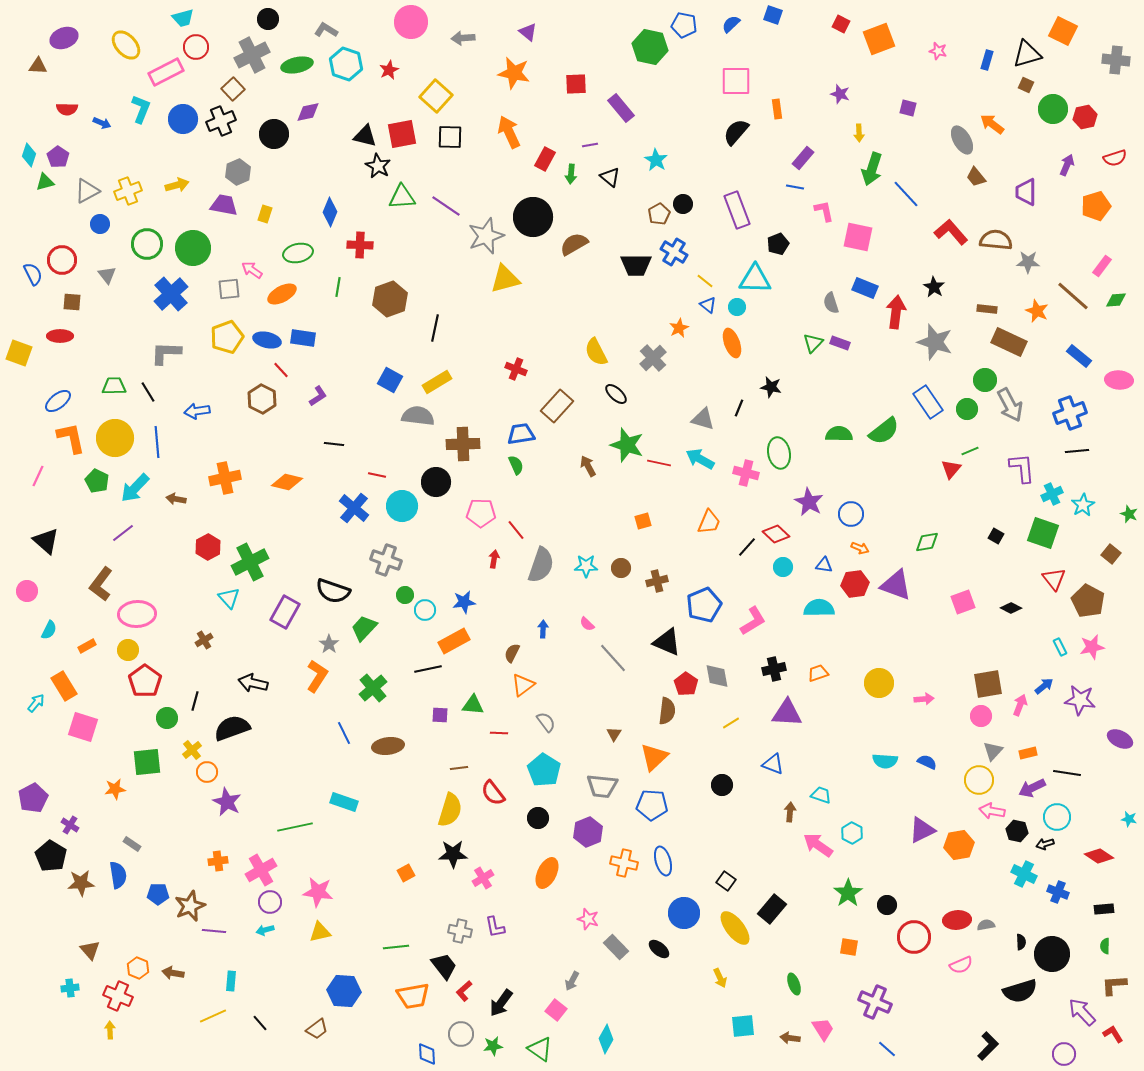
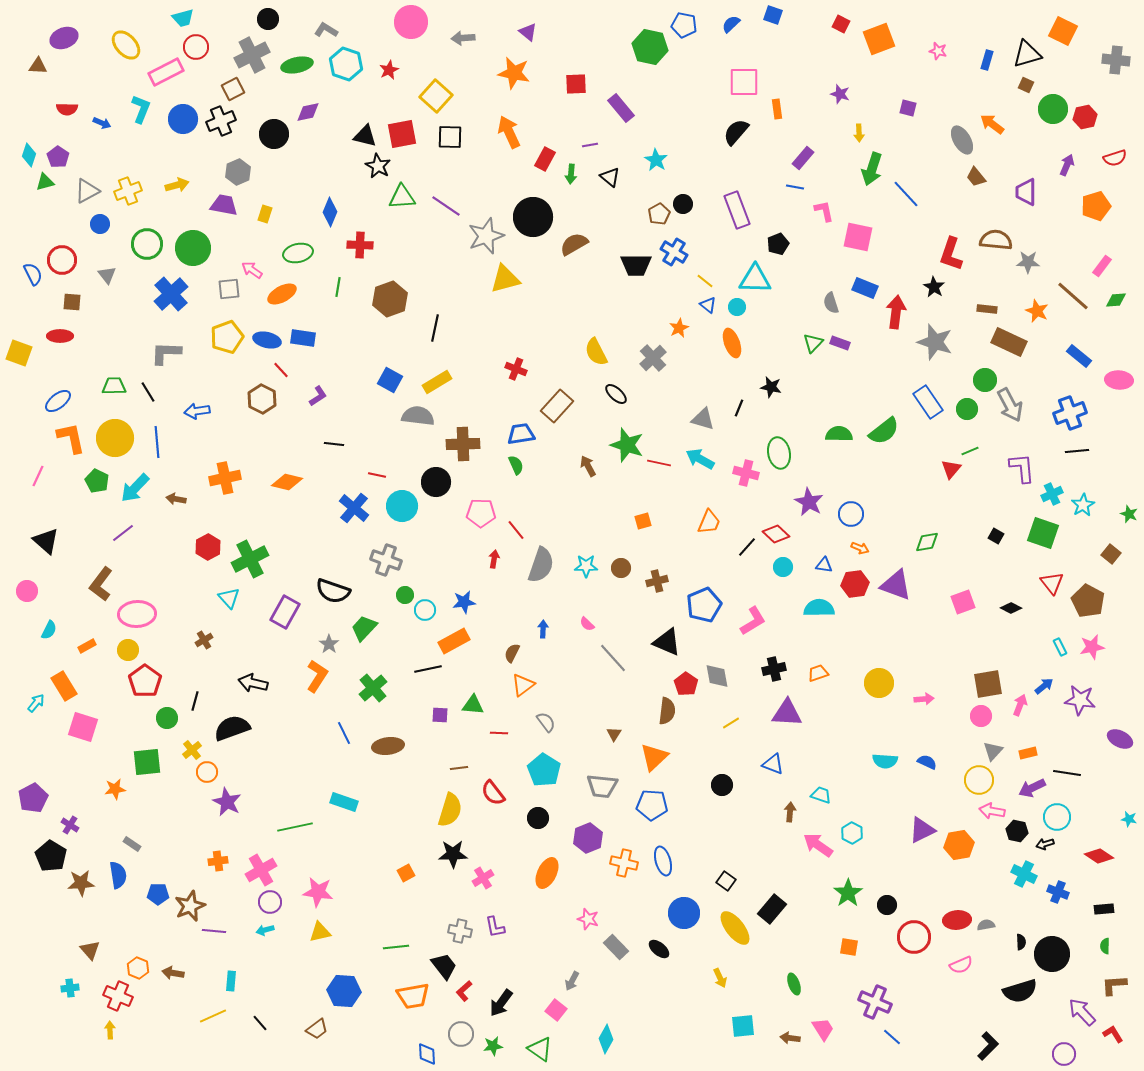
pink square at (736, 81): moved 8 px right, 1 px down
brown square at (233, 89): rotated 15 degrees clockwise
red L-shape at (951, 232): moved 22 px down; rotated 120 degrees counterclockwise
green cross at (250, 562): moved 3 px up
red triangle at (1054, 579): moved 2 px left, 4 px down
purple hexagon at (588, 832): moved 6 px down
blue line at (887, 1049): moved 5 px right, 12 px up
